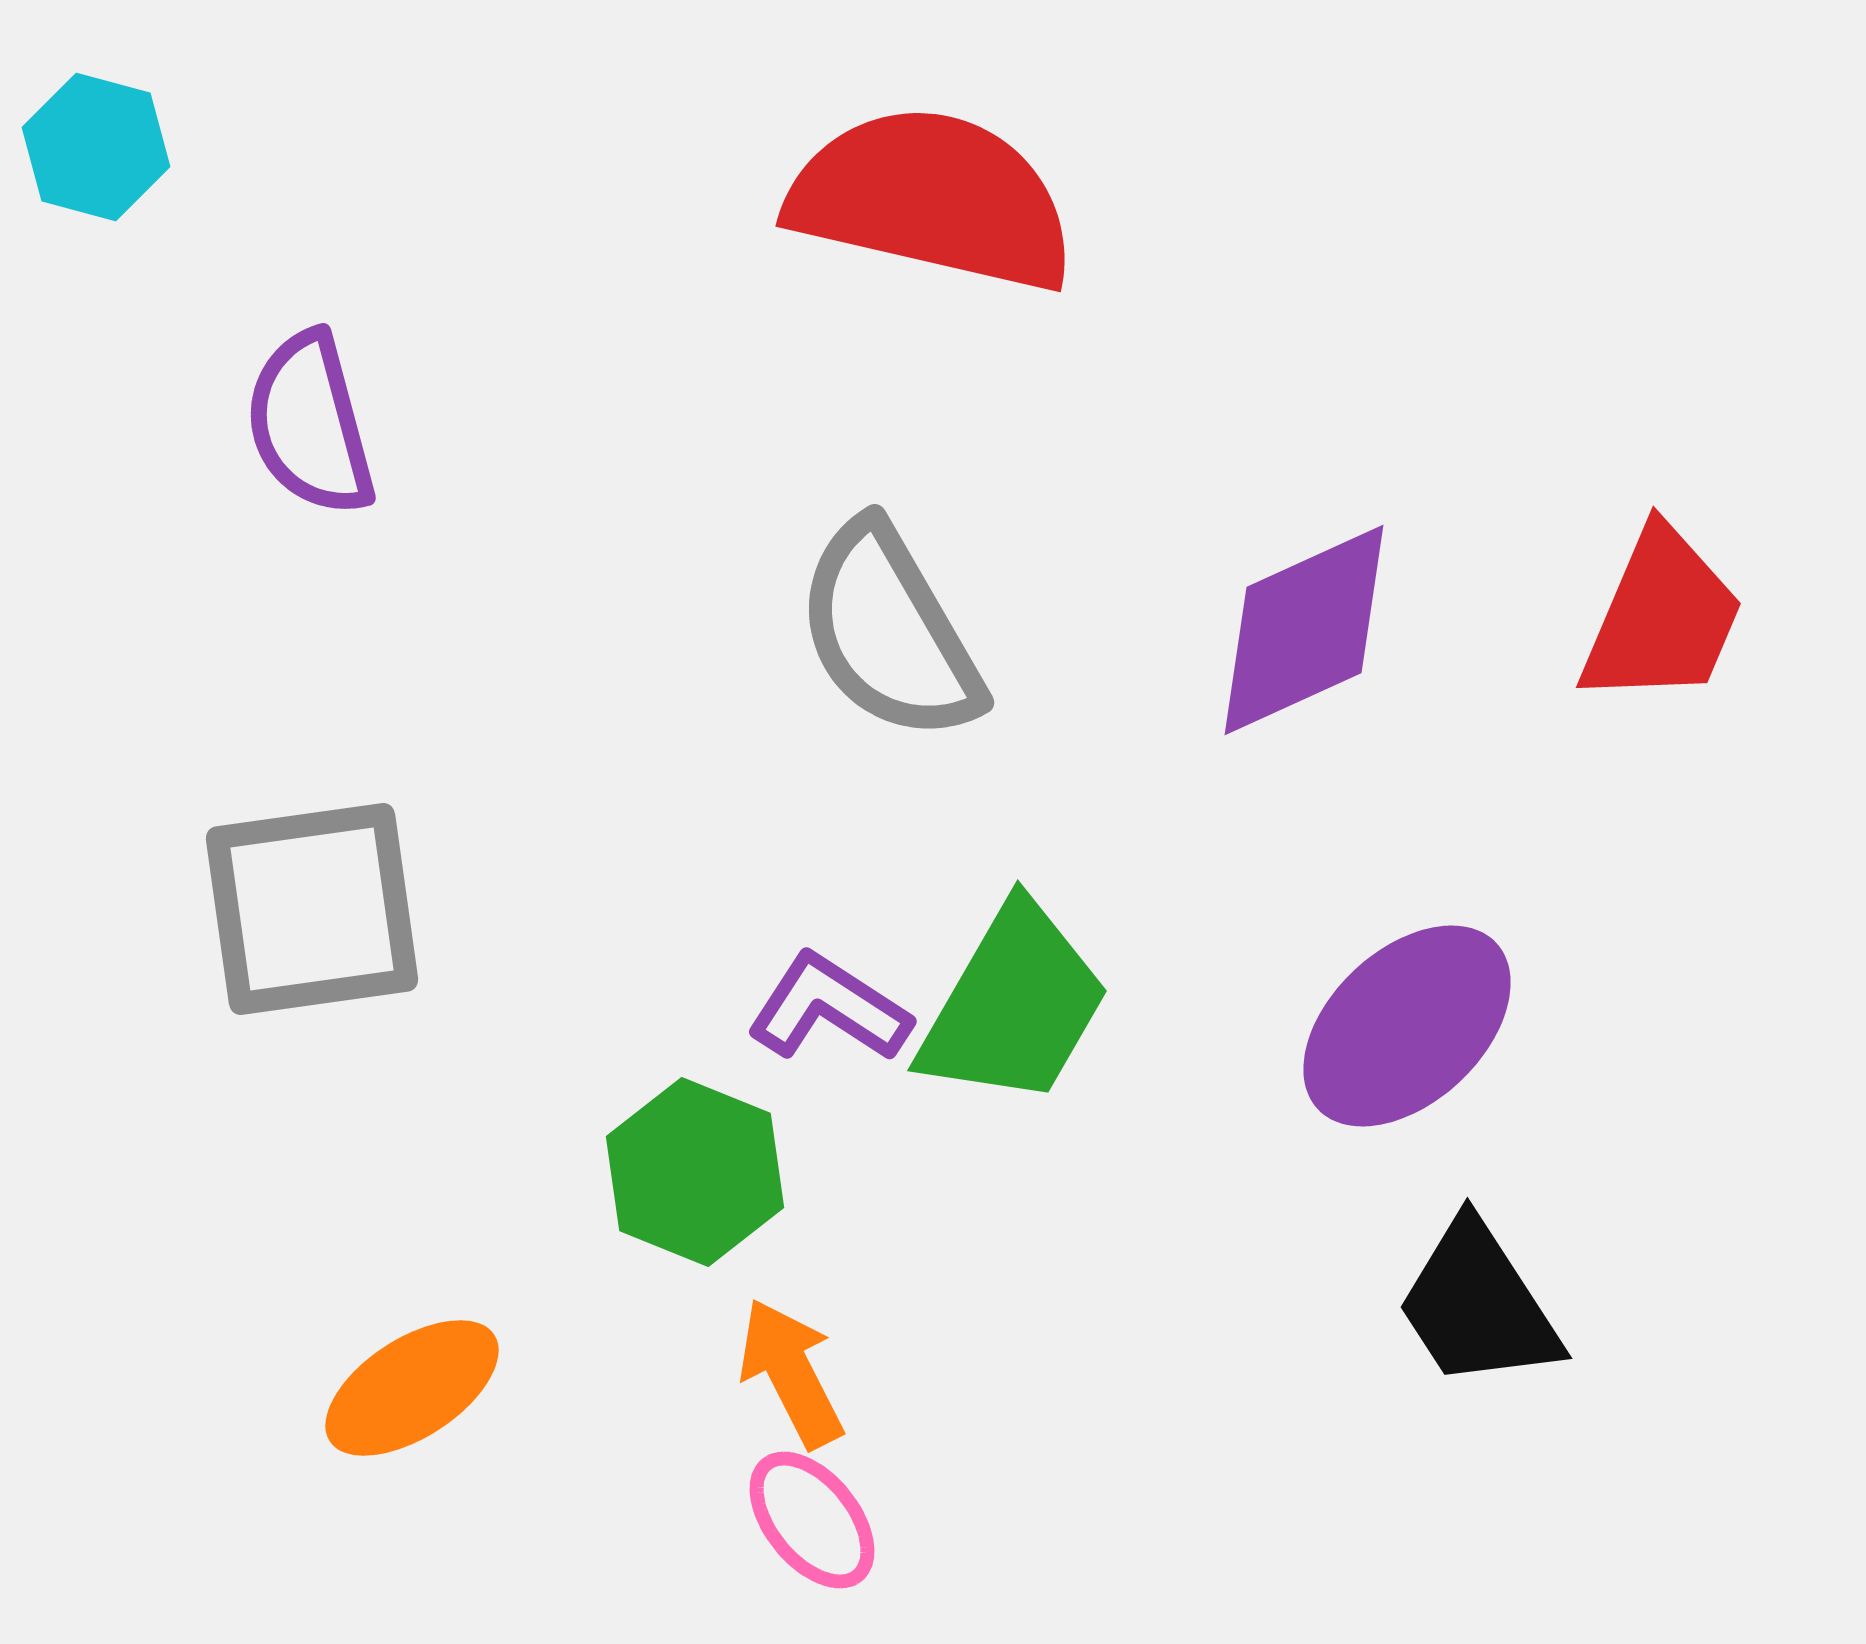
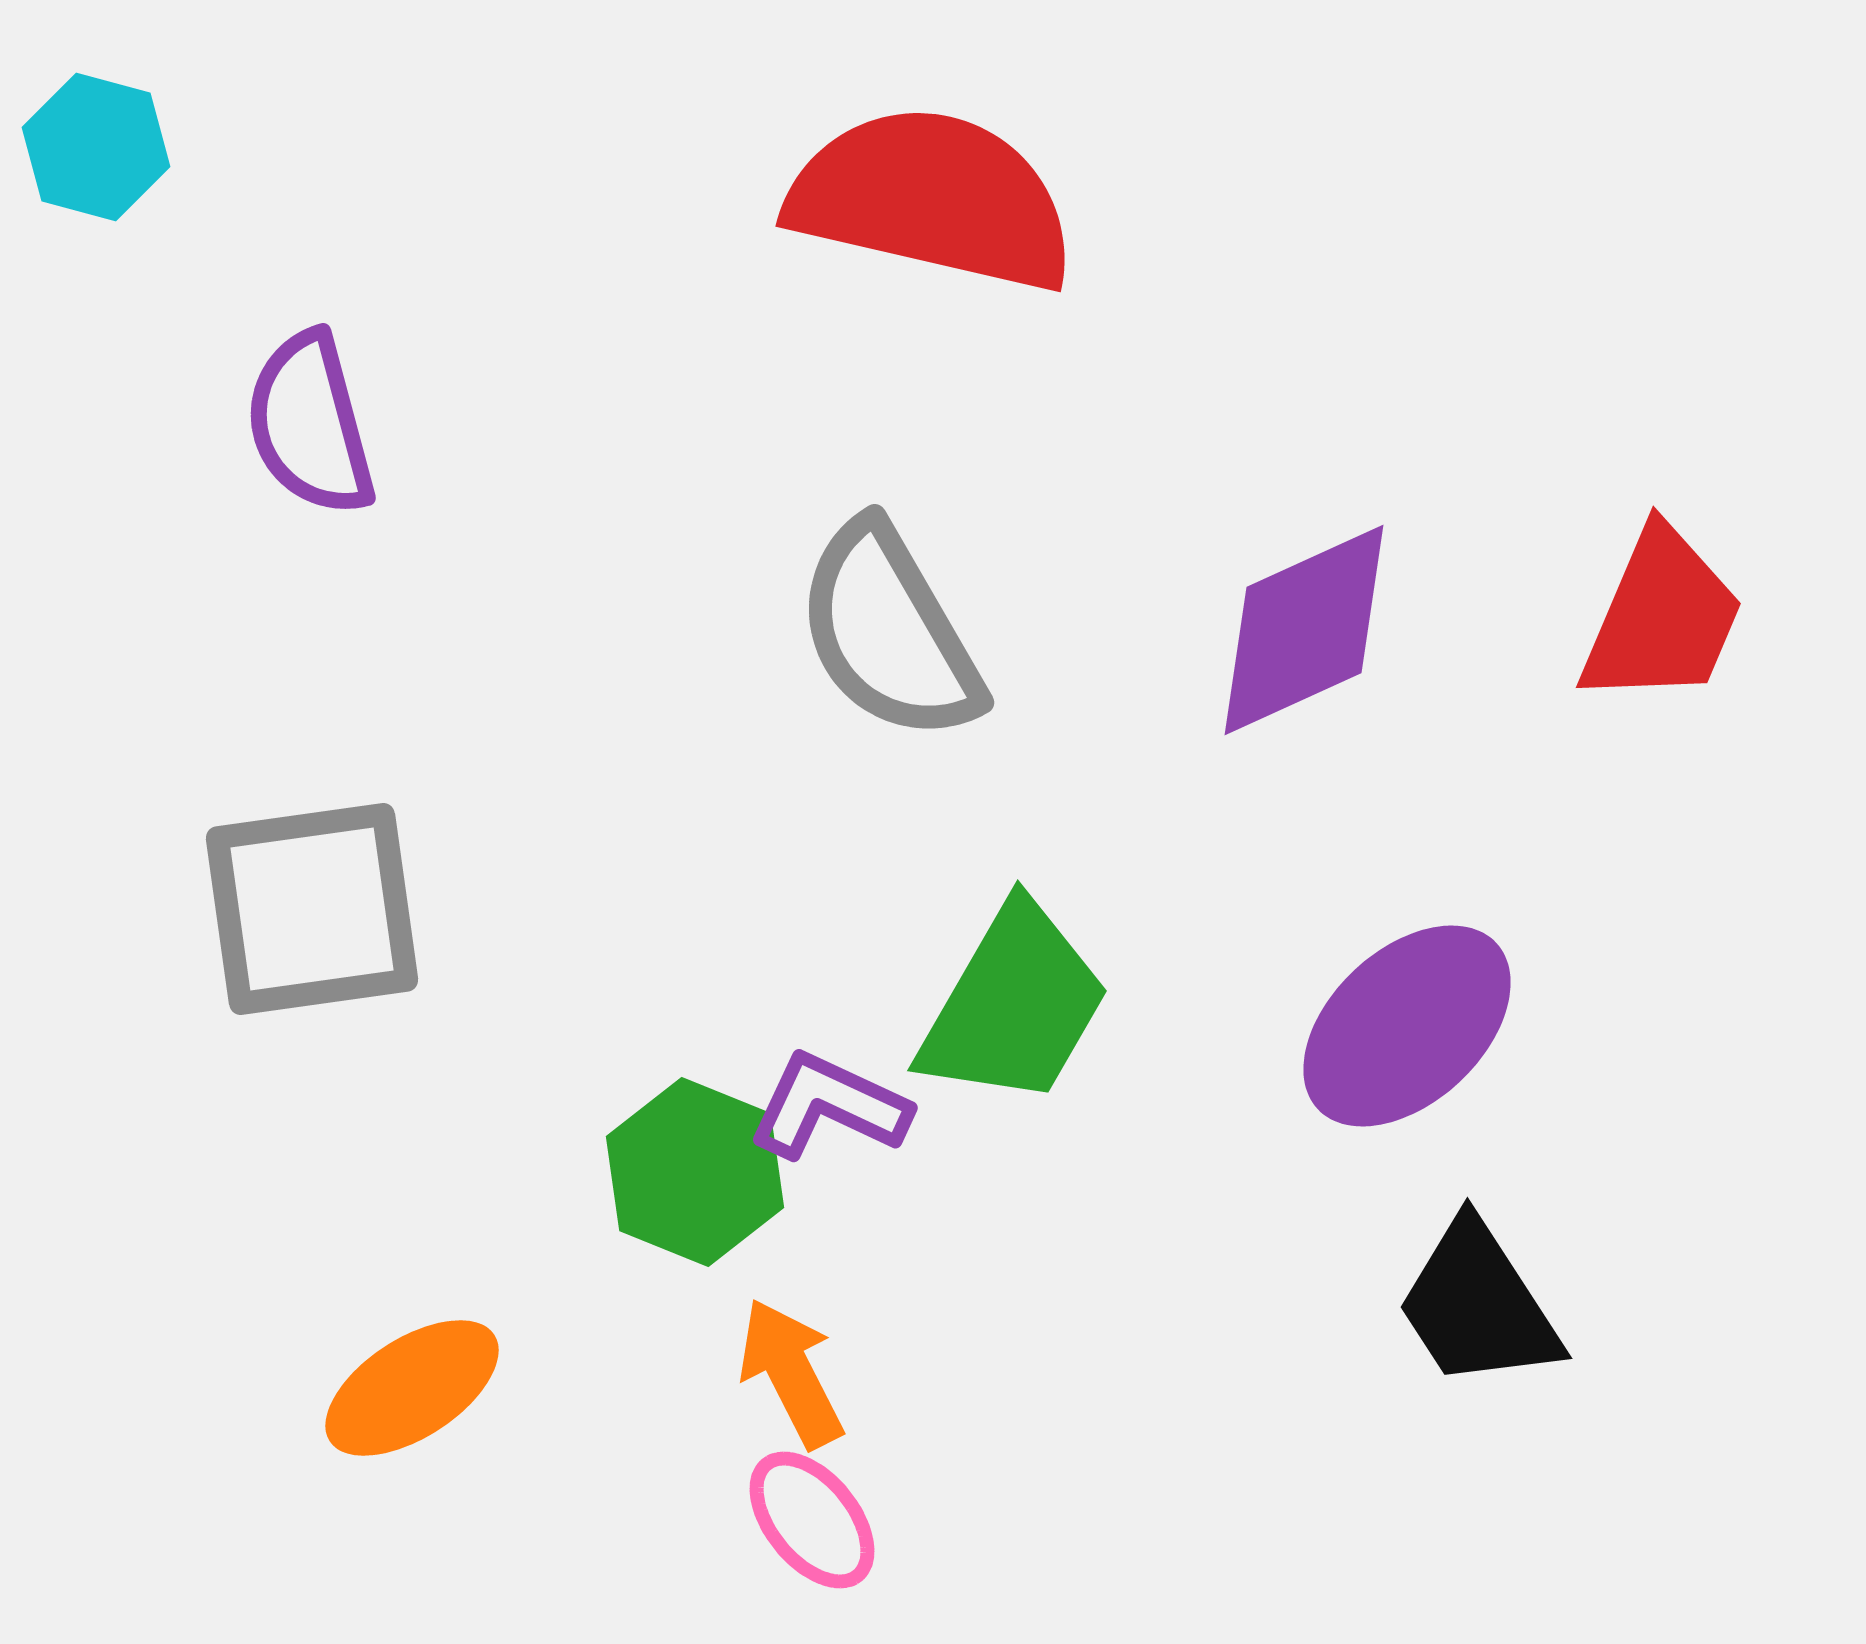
purple L-shape: moved 98 px down; rotated 8 degrees counterclockwise
